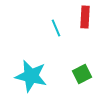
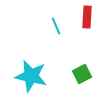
red rectangle: moved 2 px right
cyan line: moved 2 px up
